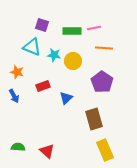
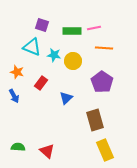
red rectangle: moved 2 px left, 3 px up; rotated 32 degrees counterclockwise
brown rectangle: moved 1 px right, 1 px down
